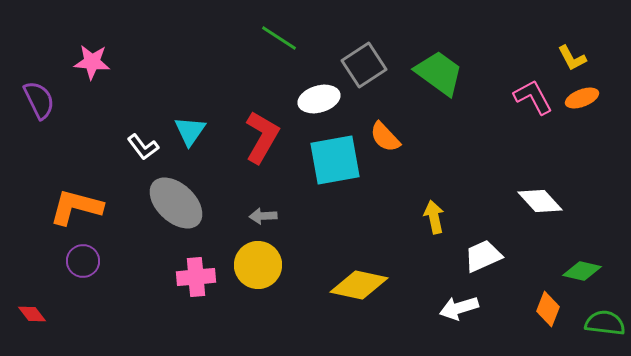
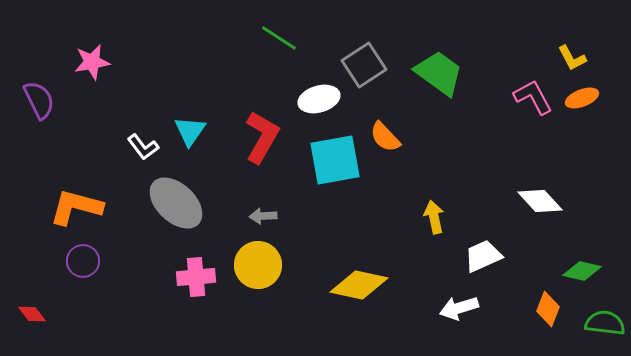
pink star: rotated 15 degrees counterclockwise
